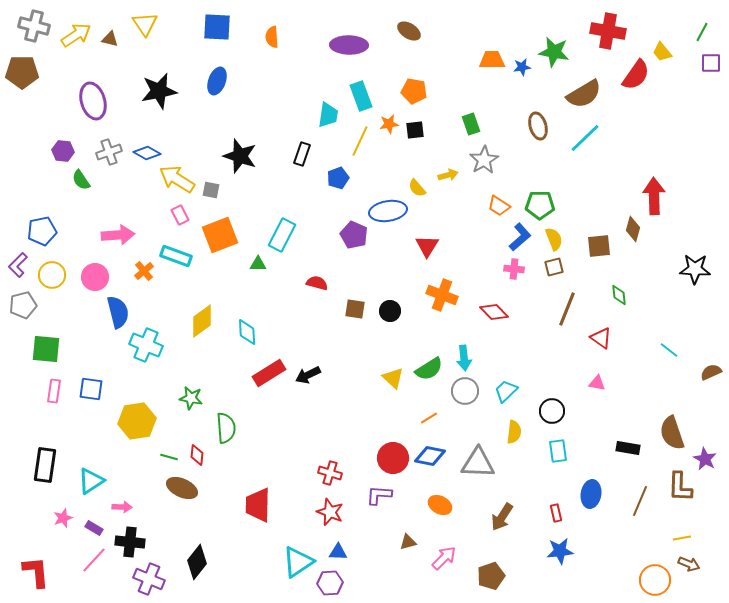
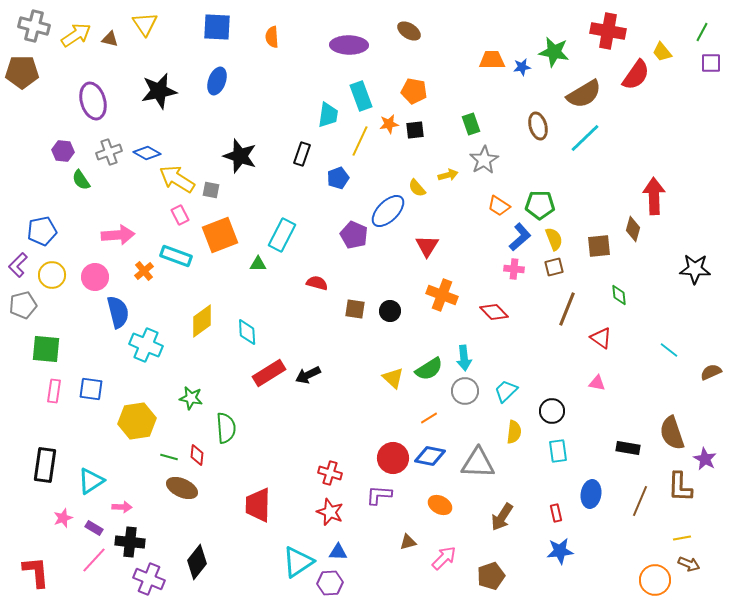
blue ellipse at (388, 211): rotated 36 degrees counterclockwise
